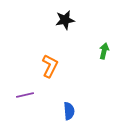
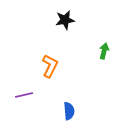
purple line: moved 1 px left
